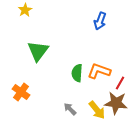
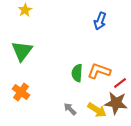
green triangle: moved 16 px left
red line: rotated 24 degrees clockwise
yellow arrow: rotated 18 degrees counterclockwise
